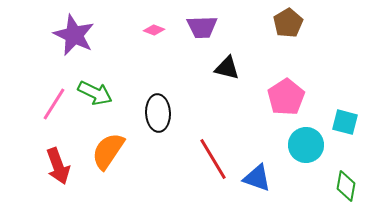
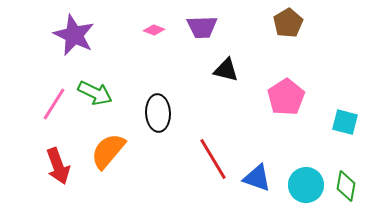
black triangle: moved 1 px left, 2 px down
cyan circle: moved 40 px down
orange semicircle: rotated 6 degrees clockwise
